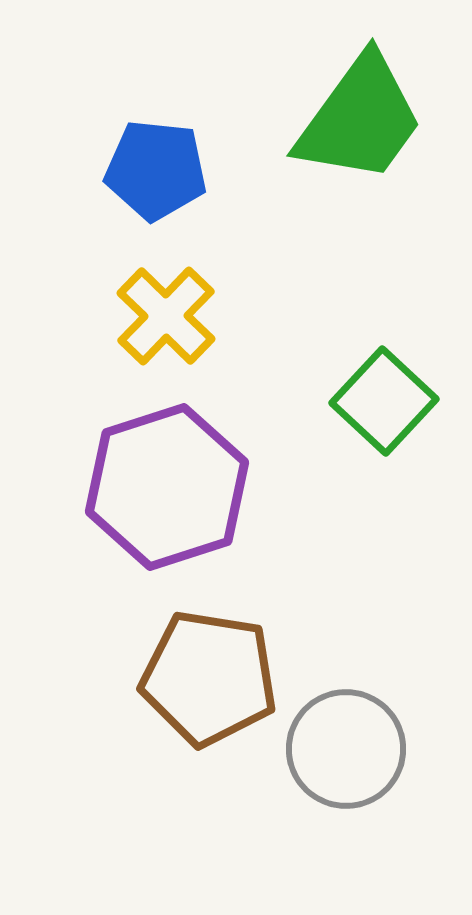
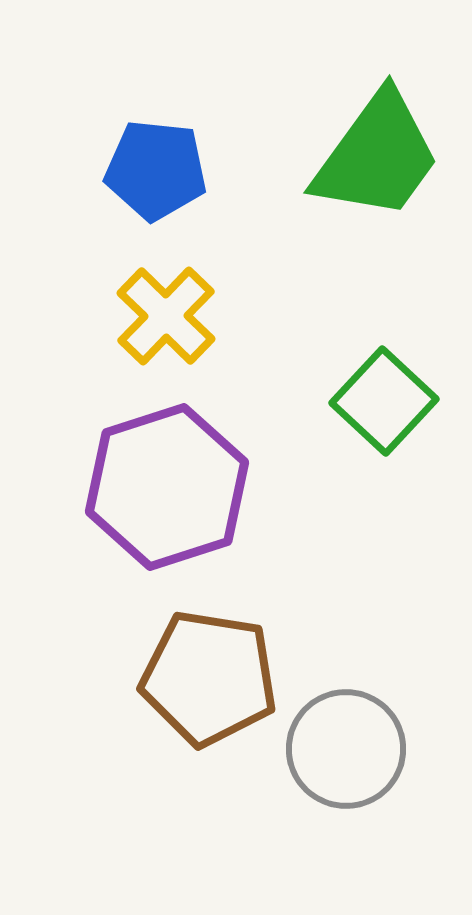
green trapezoid: moved 17 px right, 37 px down
